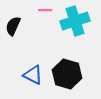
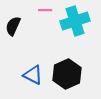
black hexagon: rotated 20 degrees clockwise
